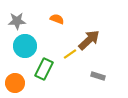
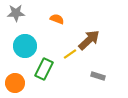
gray star: moved 1 px left, 8 px up
